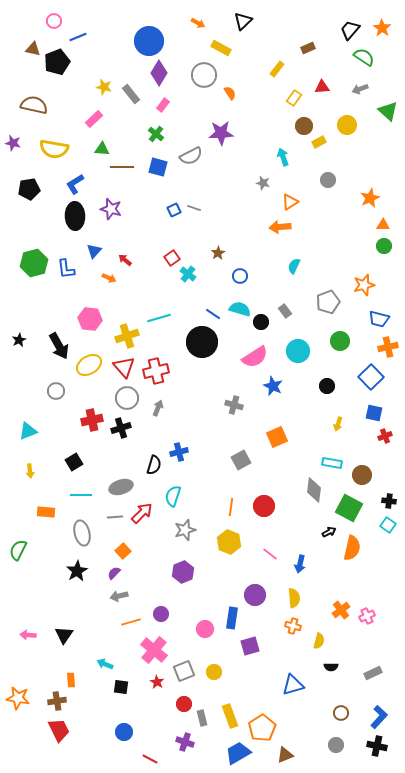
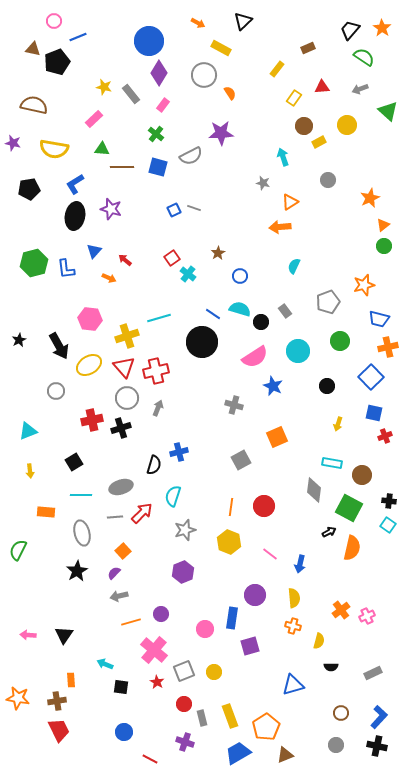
black ellipse at (75, 216): rotated 12 degrees clockwise
orange triangle at (383, 225): rotated 40 degrees counterclockwise
orange pentagon at (262, 728): moved 4 px right, 1 px up
